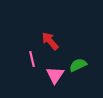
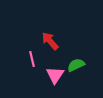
green semicircle: moved 2 px left
